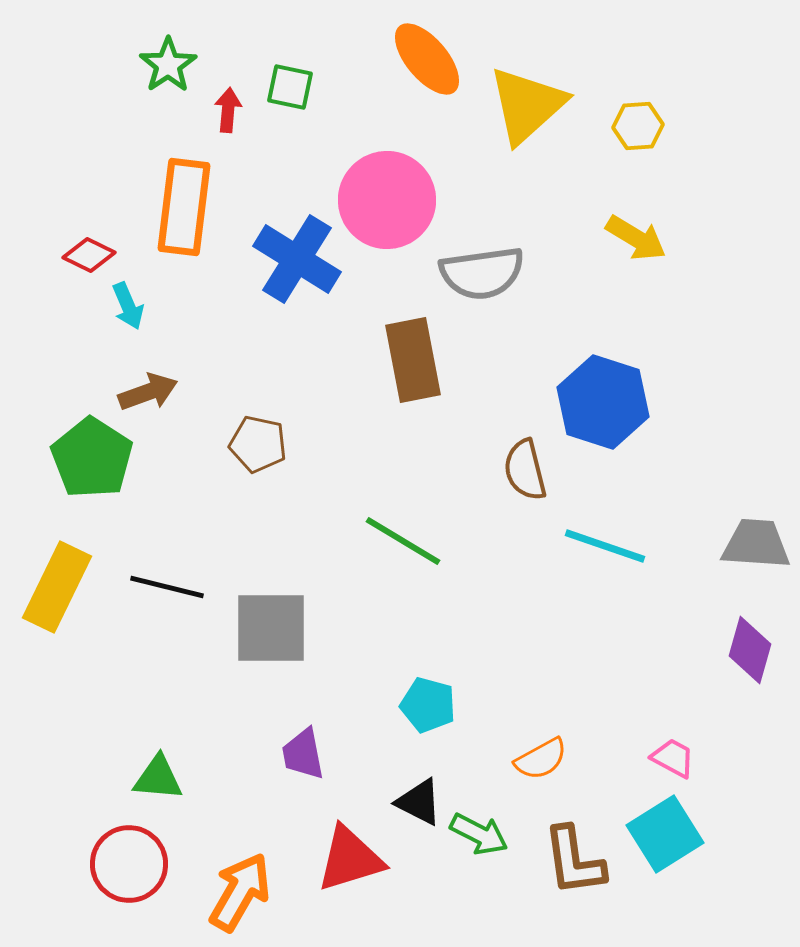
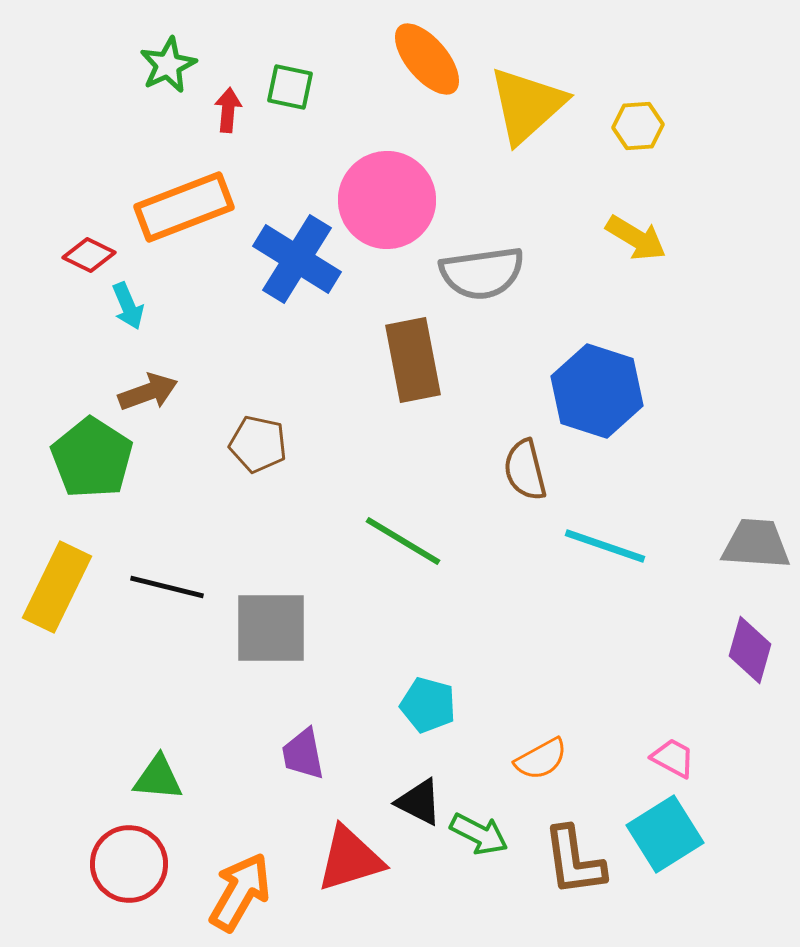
green star: rotated 8 degrees clockwise
orange rectangle: rotated 62 degrees clockwise
blue hexagon: moved 6 px left, 11 px up
